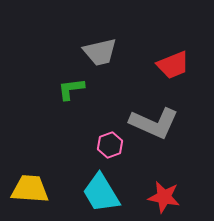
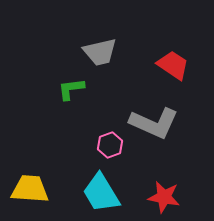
red trapezoid: rotated 124 degrees counterclockwise
